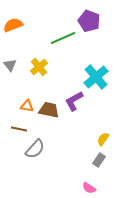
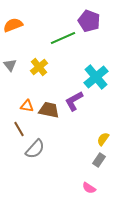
brown line: rotated 49 degrees clockwise
